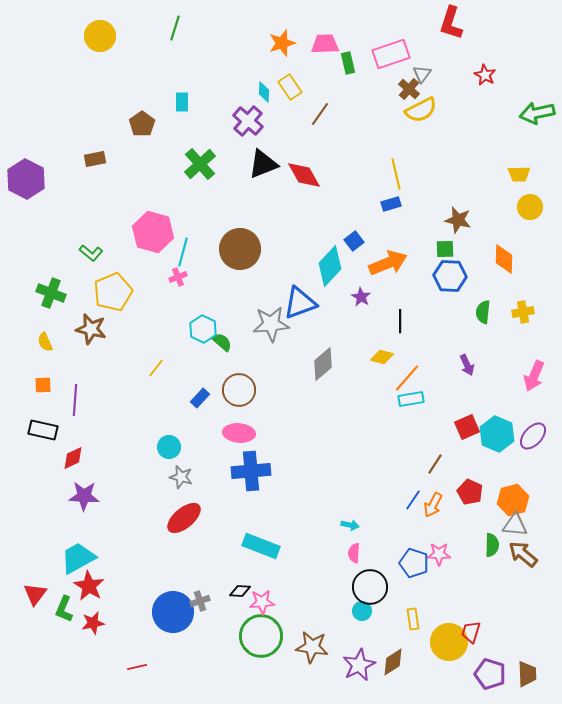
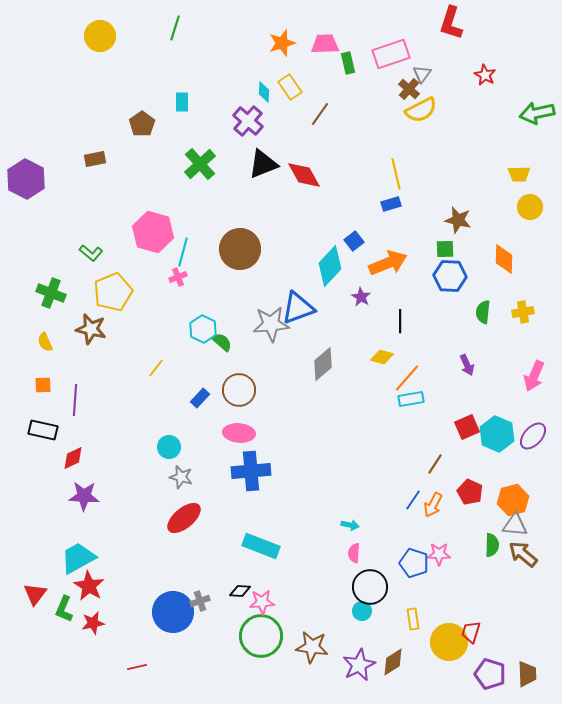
blue triangle at (300, 303): moved 2 px left, 5 px down
